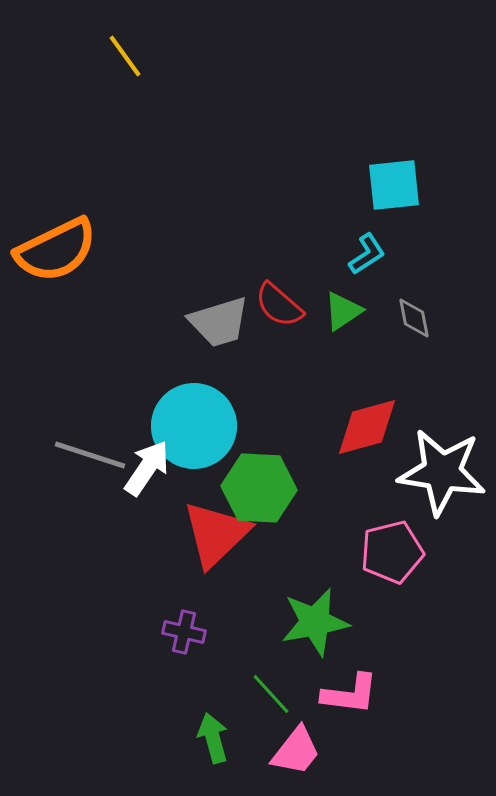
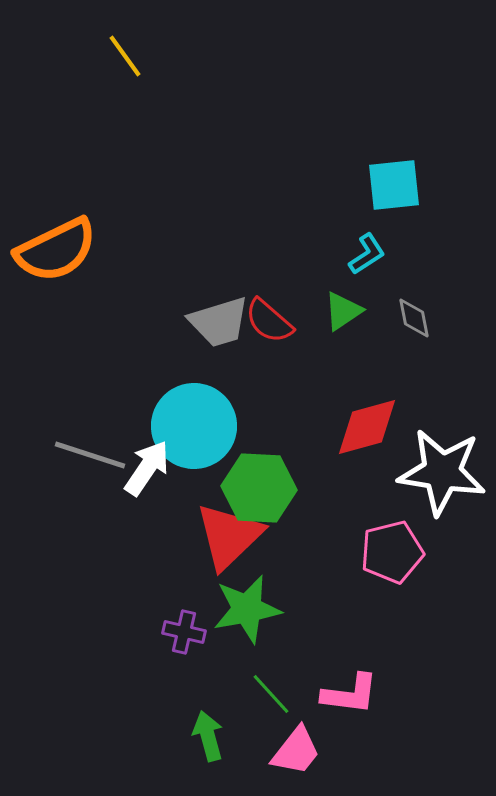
red semicircle: moved 10 px left, 16 px down
red triangle: moved 13 px right, 2 px down
green star: moved 68 px left, 13 px up
green arrow: moved 5 px left, 2 px up
